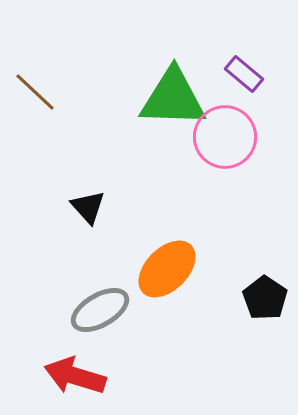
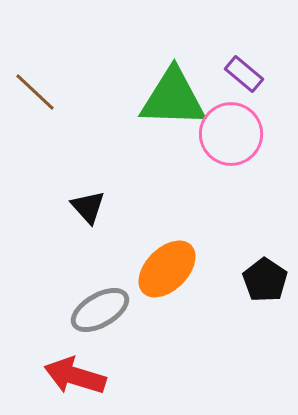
pink circle: moved 6 px right, 3 px up
black pentagon: moved 18 px up
